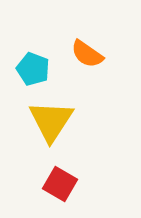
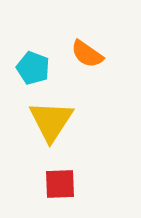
cyan pentagon: moved 1 px up
red square: rotated 32 degrees counterclockwise
